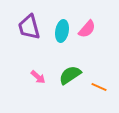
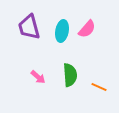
green semicircle: rotated 120 degrees clockwise
